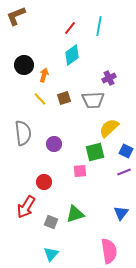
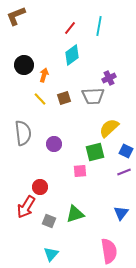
gray trapezoid: moved 4 px up
red circle: moved 4 px left, 5 px down
gray square: moved 2 px left, 1 px up
